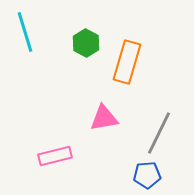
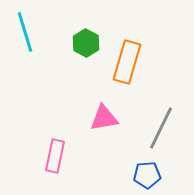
gray line: moved 2 px right, 5 px up
pink rectangle: rotated 64 degrees counterclockwise
